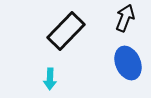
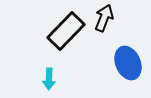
black arrow: moved 21 px left
cyan arrow: moved 1 px left
